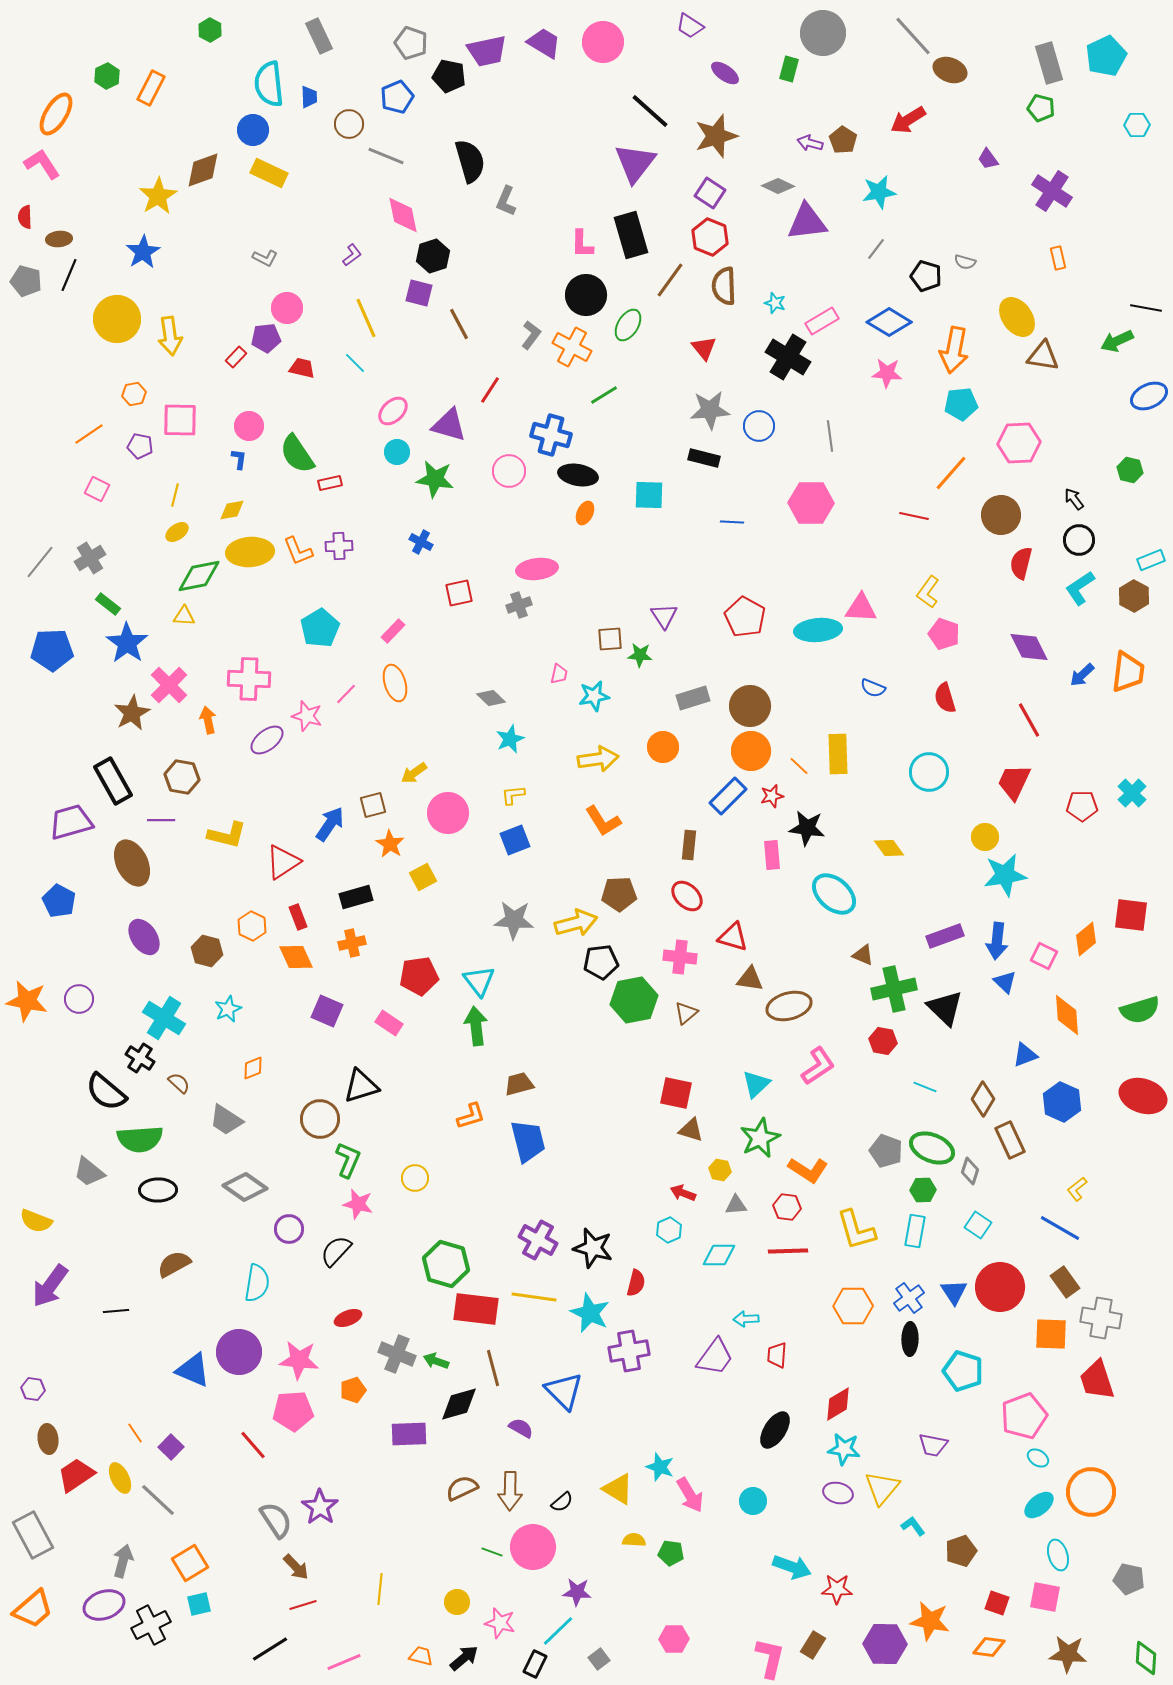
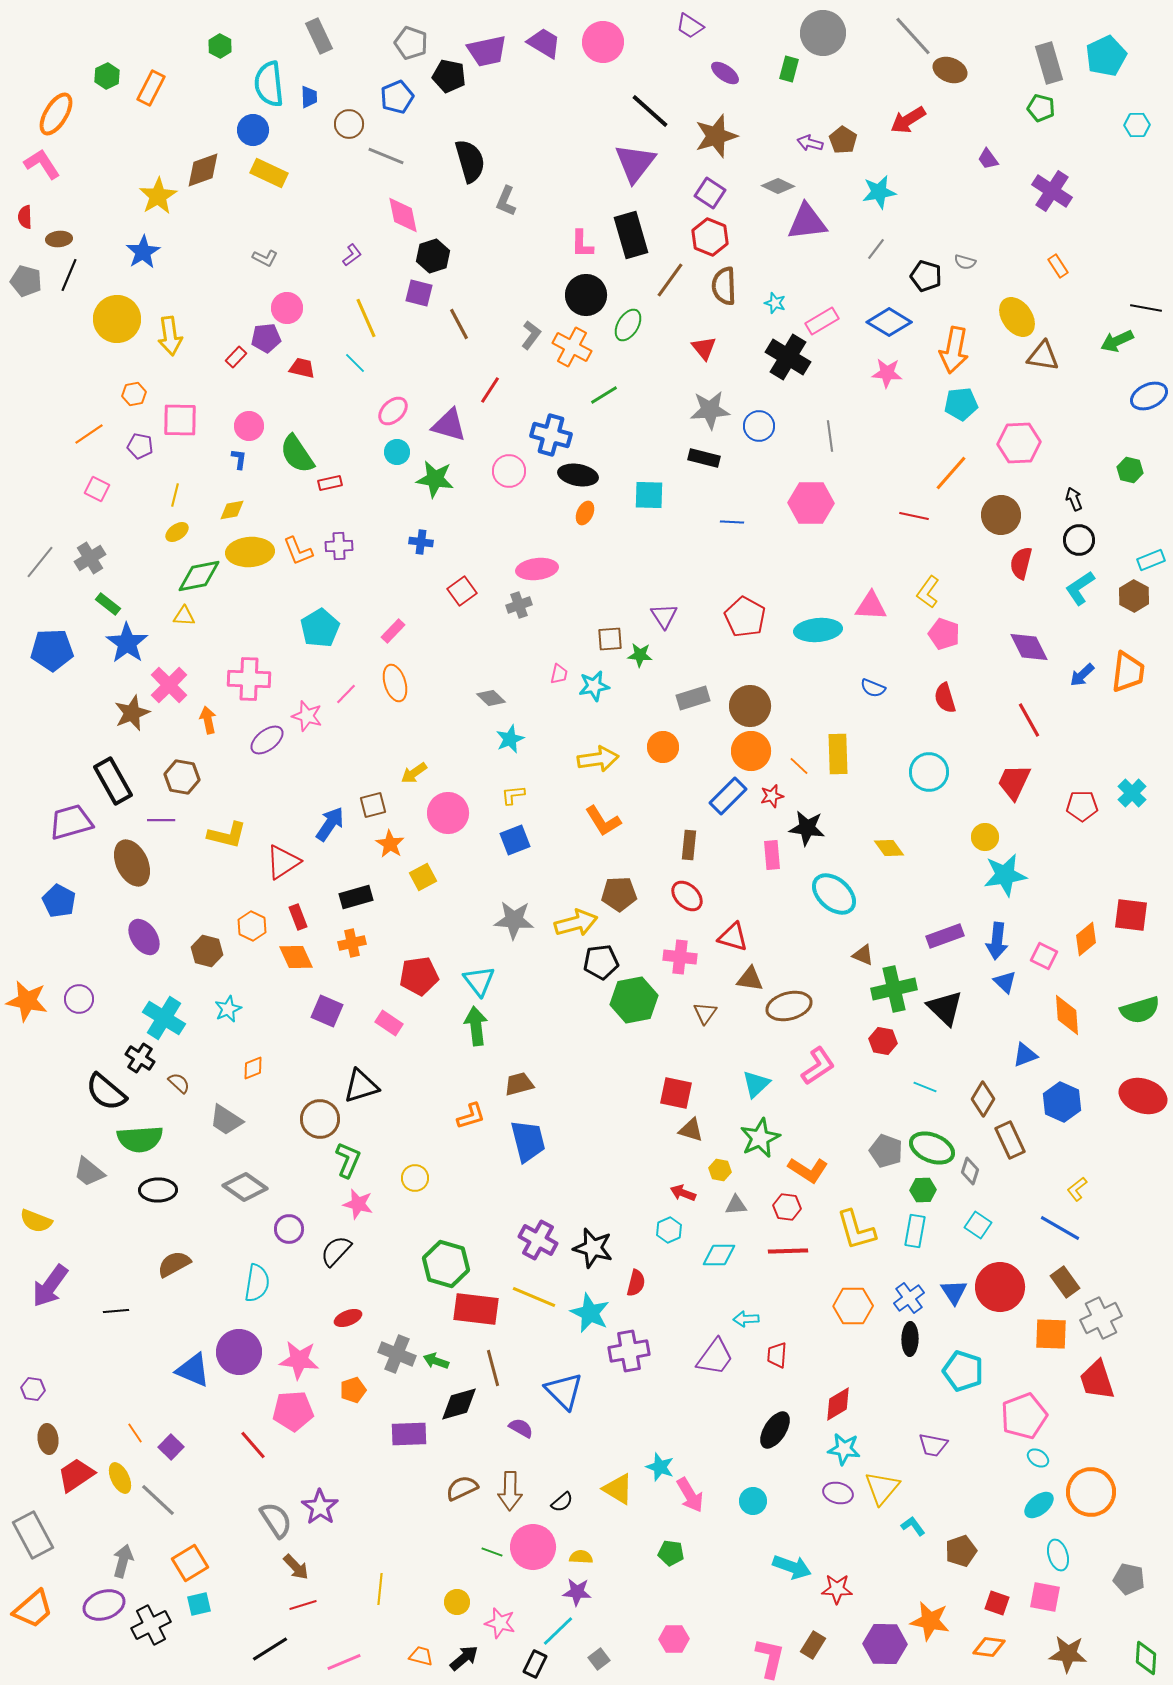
green hexagon at (210, 30): moved 10 px right, 16 px down
orange rectangle at (1058, 258): moved 8 px down; rotated 20 degrees counterclockwise
black arrow at (1074, 499): rotated 15 degrees clockwise
blue cross at (421, 542): rotated 20 degrees counterclockwise
red square at (459, 593): moved 3 px right, 2 px up; rotated 24 degrees counterclockwise
pink triangle at (861, 608): moved 10 px right, 2 px up
cyan star at (594, 696): moved 10 px up
brown star at (132, 713): rotated 6 degrees clockwise
brown triangle at (686, 1013): moved 19 px right; rotated 15 degrees counterclockwise
yellow line at (534, 1297): rotated 15 degrees clockwise
gray cross at (1101, 1318): rotated 36 degrees counterclockwise
yellow semicircle at (634, 1540): moved 53 px left, 17 px down
